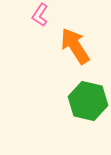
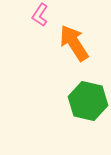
orange arrow: moved 1 px left, 3 px up
